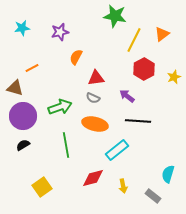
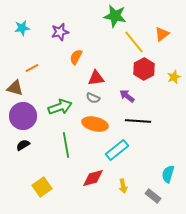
yellow line: moved 2 px down; rotated 65 degrees counterclockwise
